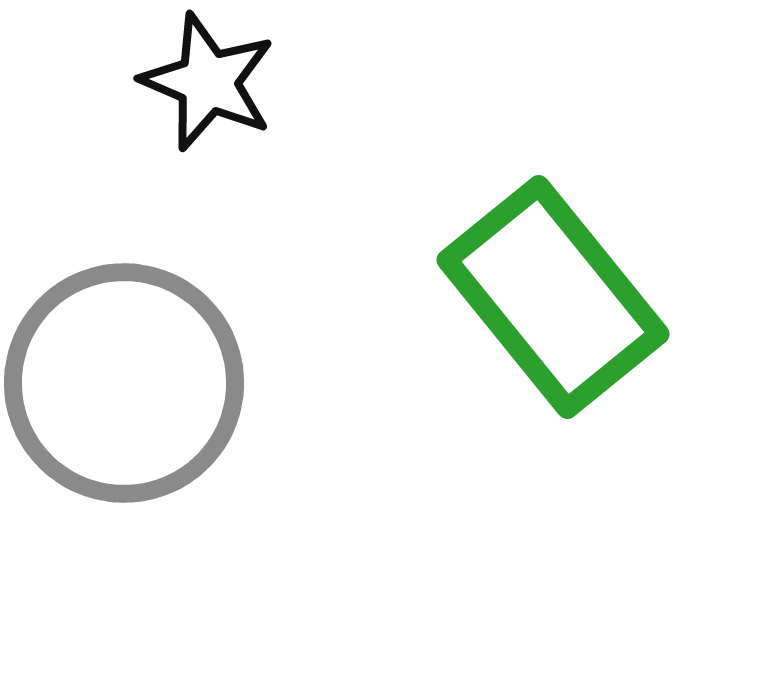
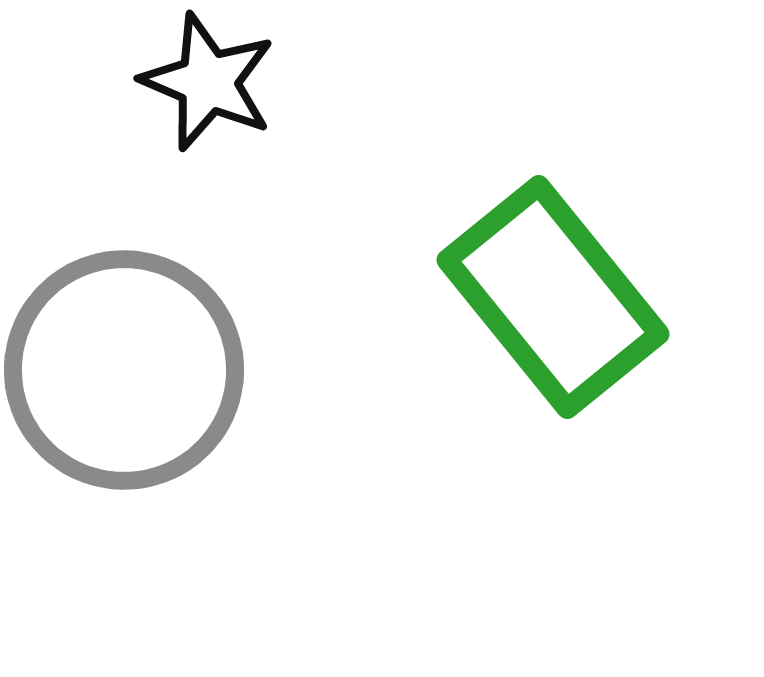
gray circle: moved 13 px up
